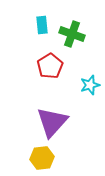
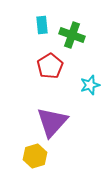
green cross: moved 1 px down
yellow hexagon: moved 7 px left, 2 px up; rotated 10 degrees counterclockwise
